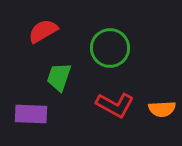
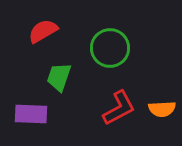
red L-shape: moved 4 px right, 3 px down; rotated 57 degrees counterclockwise
